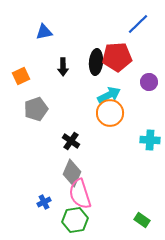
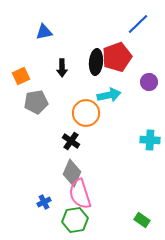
red pentagon: rotated 16 degrees counterclockwise
black arrow: moved 1 px left, 1 px down
cyan arrow: rotated 15 degrees clockwise
gray pentagon: moved 7 px up; rotated 10 degrees clockwise
orange circle: moved 24 px left
